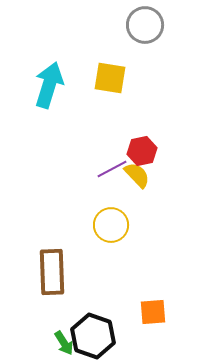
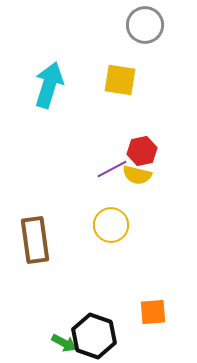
yellow square: moved 10 px right, 2 px down
yellow semicircle: rotated 148 degrees clockwise
brown rectangle: moved 17 px left, 32 px up; rotated 6 degrees counterclockwise
black hexagon: moved 1 px right
green arrow: rotated 30 degrees counterclockwise
